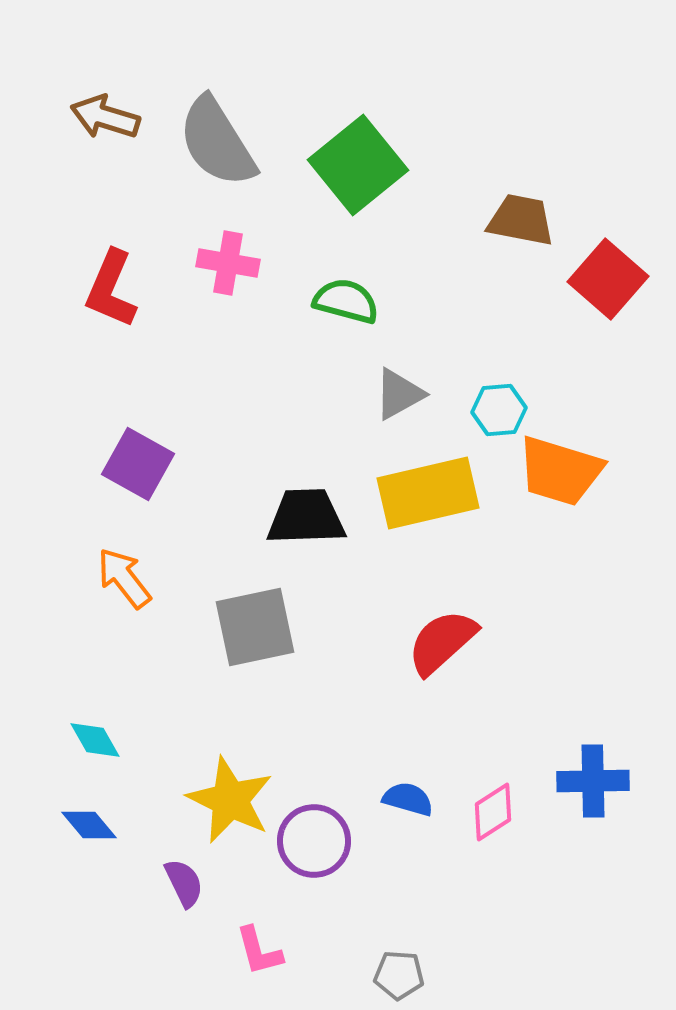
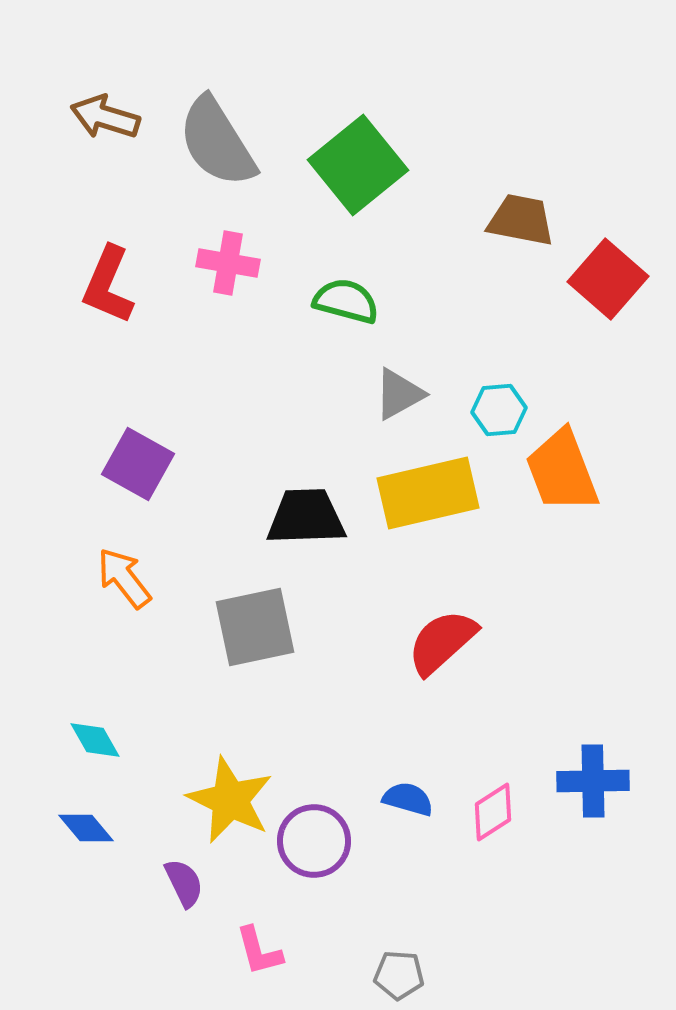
red L-shape: moved 3 px left, 4 px up
orange trapezoid: moved 2 px right; rotated 52 degrees clockwise
blue diamond: moved 3 px left, 3 px down
